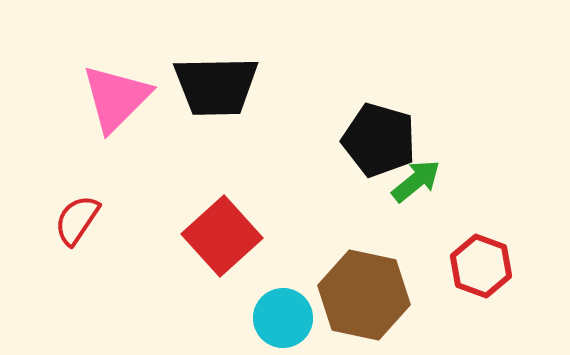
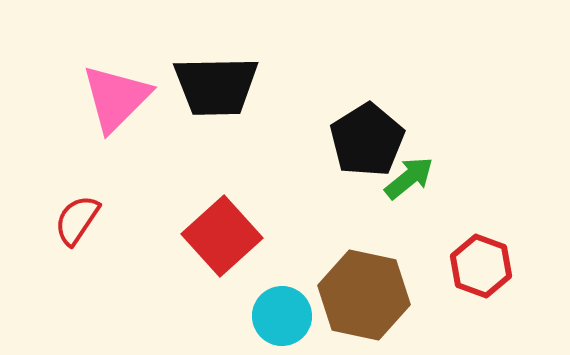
black pentagon: moved 12 px left; rotated 24 degrees clockwise
green arrow: moved 7 px left, 3 px up
cyan circle: moved 1 px left, 2 px up
